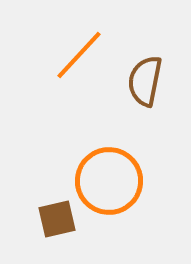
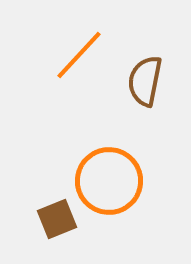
brown square: rotated 9 degrees counterclockwise
